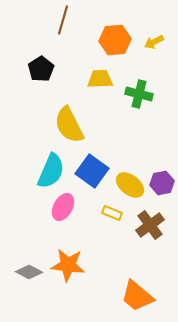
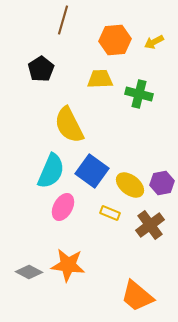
yellow rectangle: moved 2 px left
